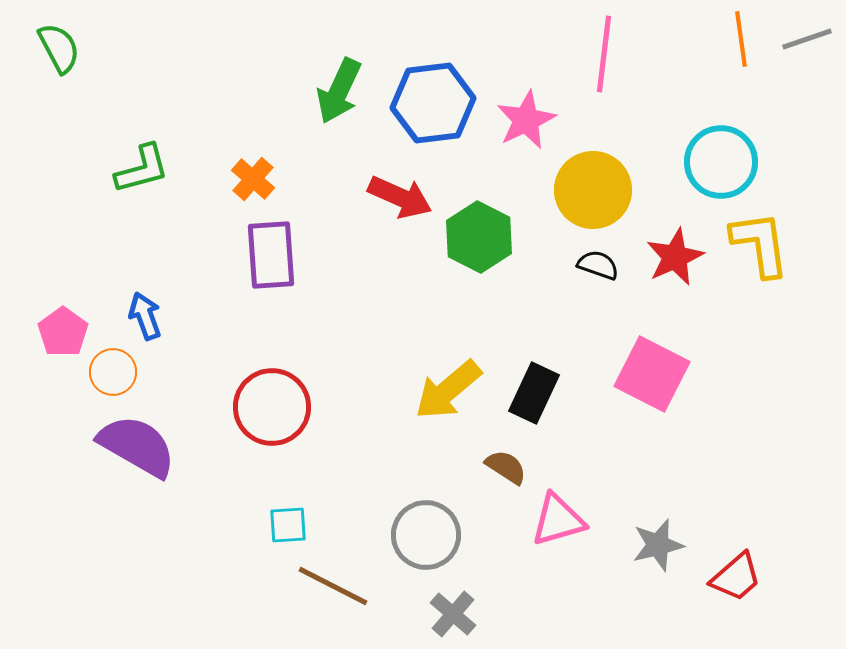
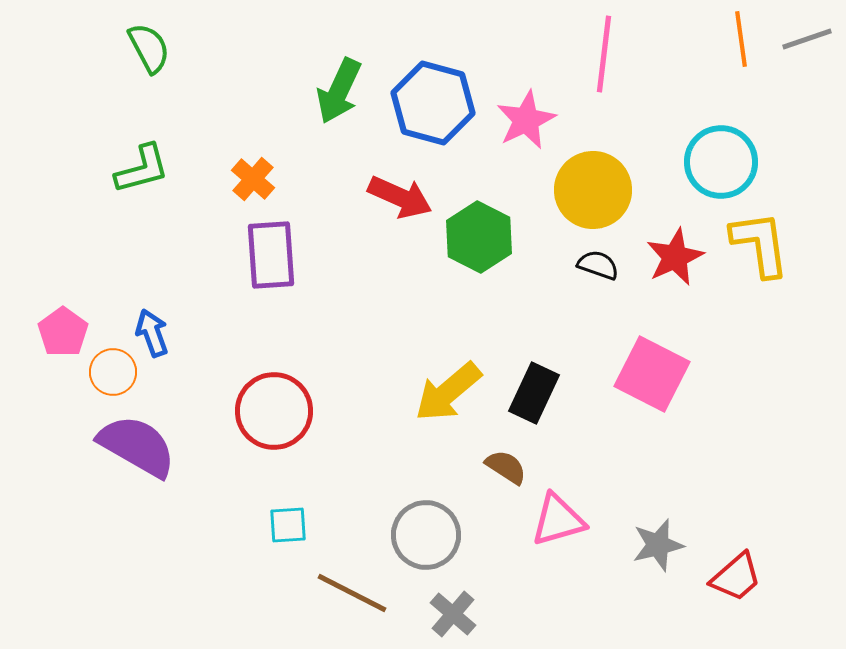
green semicircle: moved 90 px right
blue hexagon: rotated 22 degrees clockwise
blue arrow: moved 7 px right, 17 px down
yellow arrow: moved 2 px down
red circle: moved 2 px right, 4 px down
brown line: moved 19 px right, 7 px down
